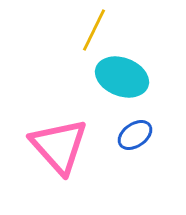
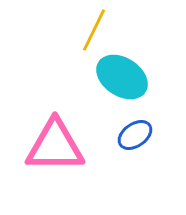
cyan ellipse: rotated 12 degrees clockwise
pink triangle: moved 4 px left; rotated 48 degrees counterclockwise
